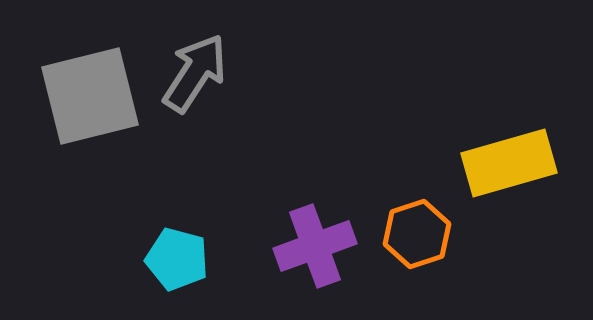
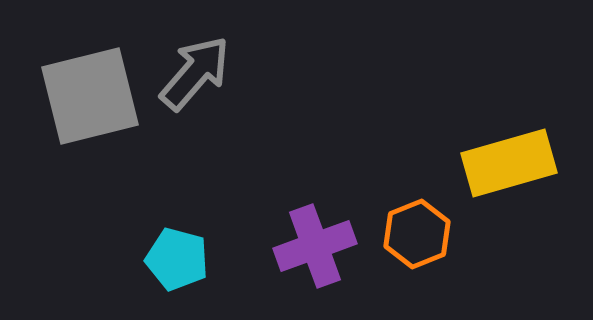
gray arrow: rotated 8 degrees clockwise
orange hexagon: rotated 4 degrees counterclockwise
